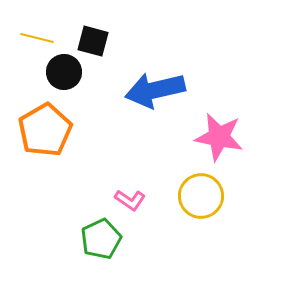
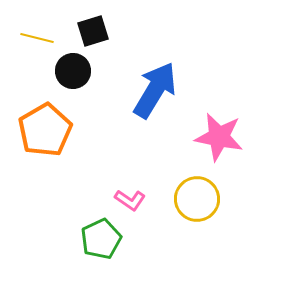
black square: moved 10 px up; rotated 32 degrees counterclockwise
black circle: moved 9 px right, 1 px up
blue arrow: rotated 134 degrees clockwise
yellow circle: moved 4 px left, 3 px down
